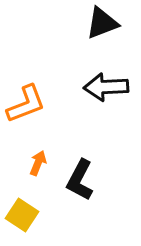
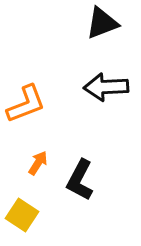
orange arrow: rotated 10 degrees clockwise
